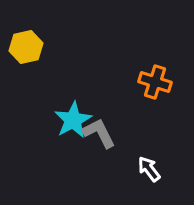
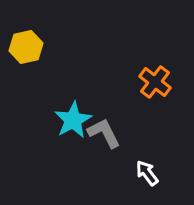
orange cross: rotated 20 degrees clockwise
gray L-shape: moved 5 px right
white arrow: moved 2 px left, 4 px down
